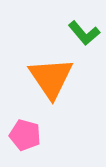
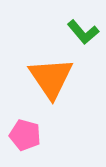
green L-shape: moved 1 px left, 1 px up
